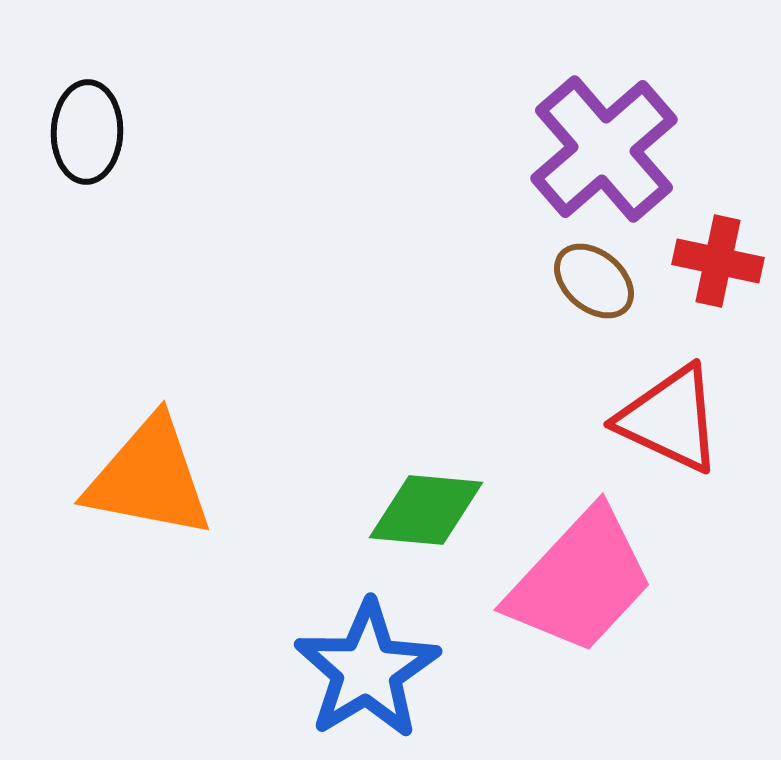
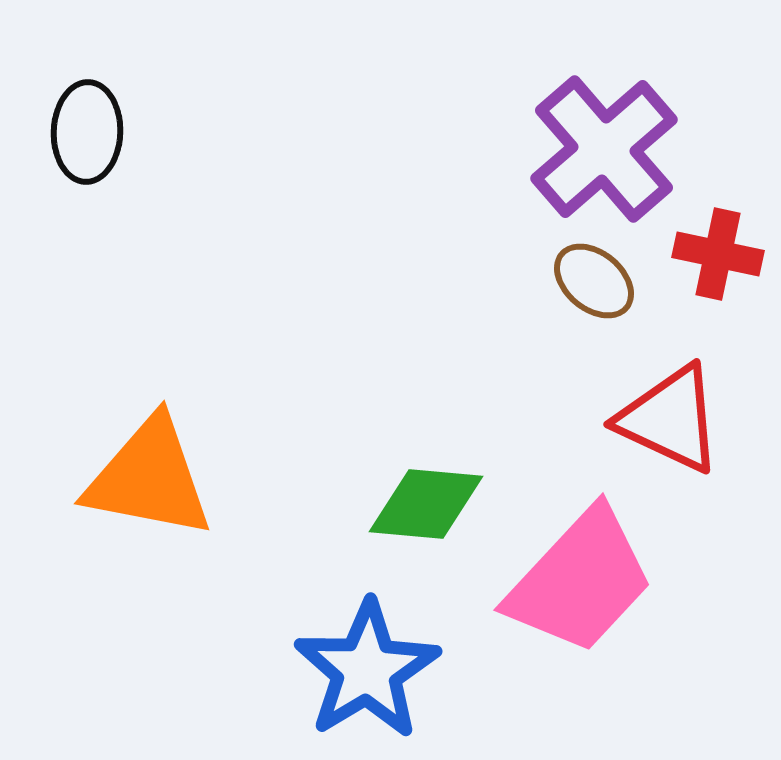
red cross: moved 7 px up
green diamond: moved 6 px up
